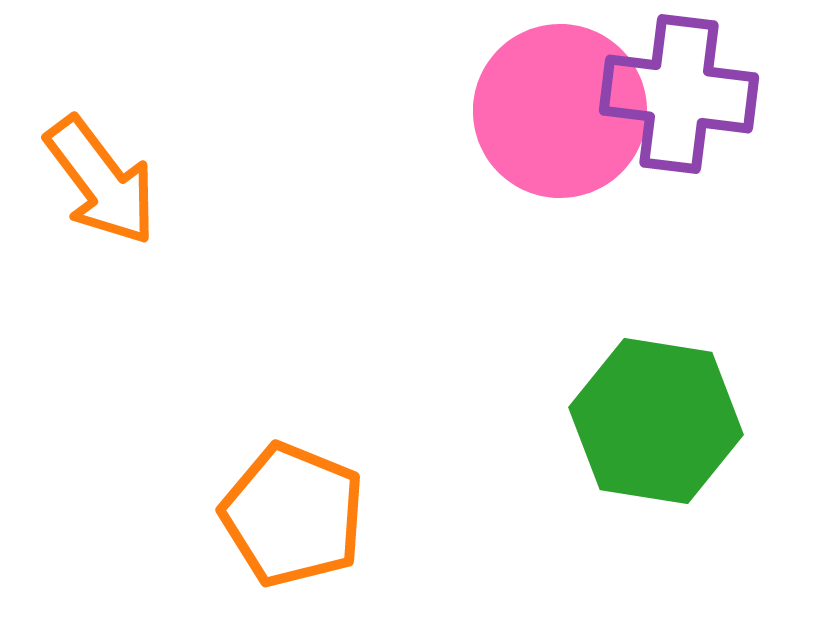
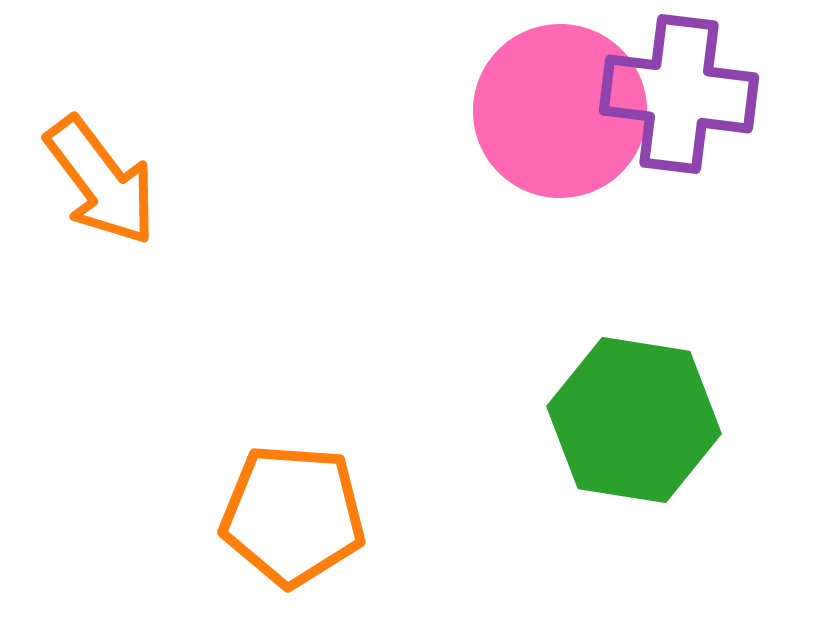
green hexagon: moved 22 px left, 1 px up
orange pentagon: rotated 18 degrees counterclockwise
